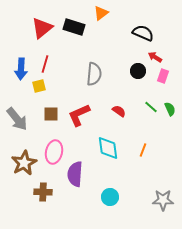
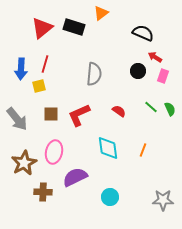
purple semicircle: moved 3 px down; rotated 60 degrees clockwise
